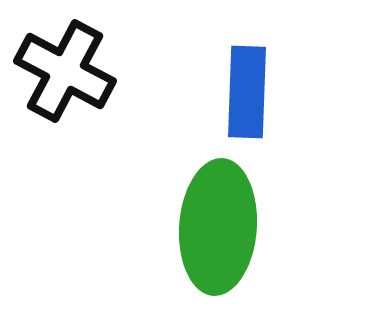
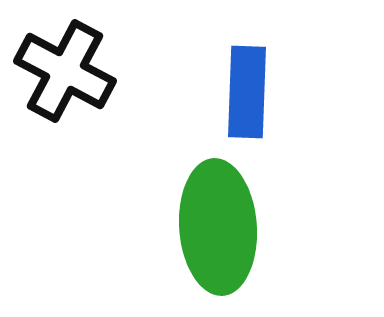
green ellipse: rotated 8 degrees counterclockwise
